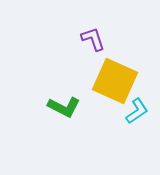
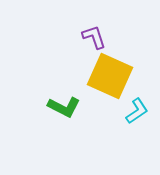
purple L-shape: moved 1 px right, 2 px up
yellow square: moved 5 px left, 5 px up
